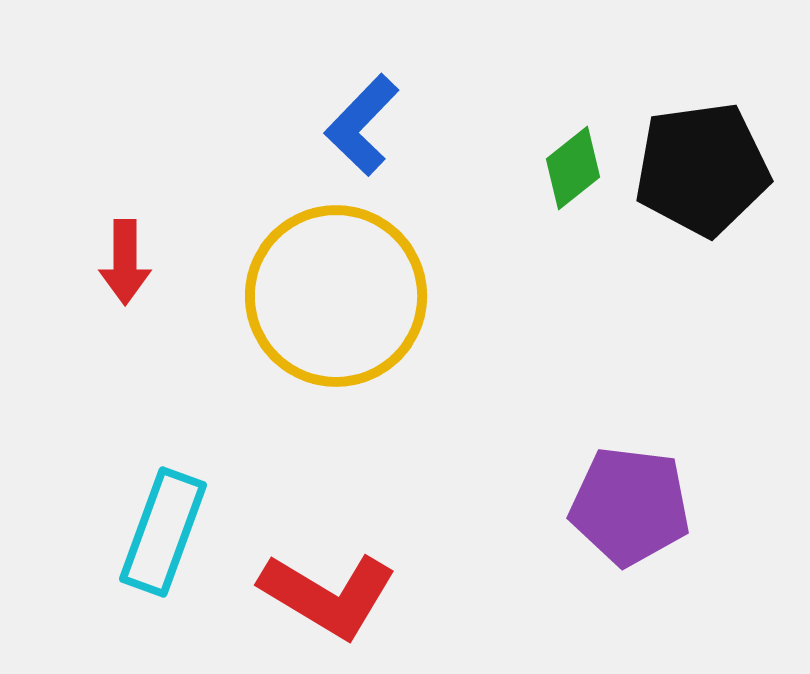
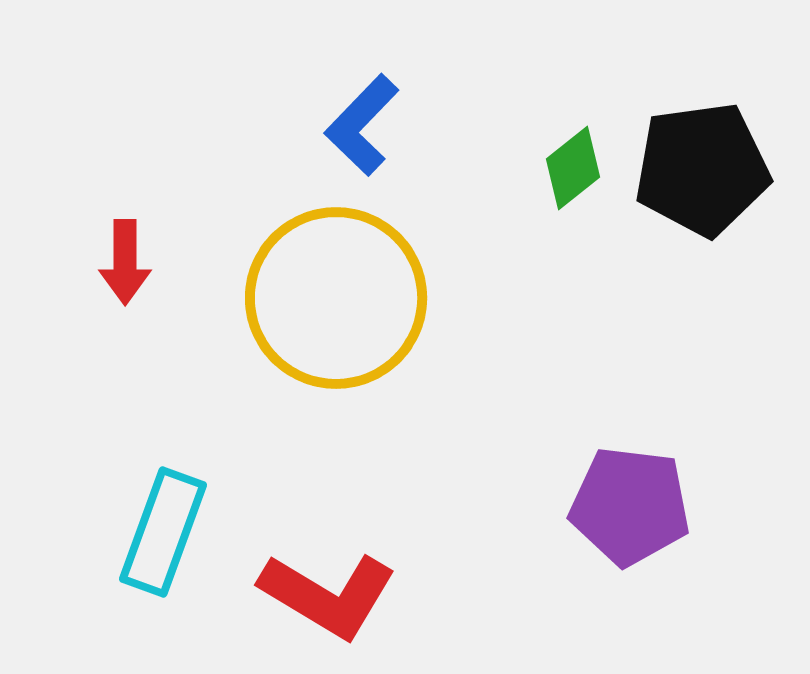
yellow circle: moved 2 px down
